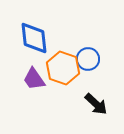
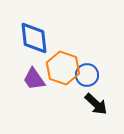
blue circle: moved 1 px left, 16 px down
